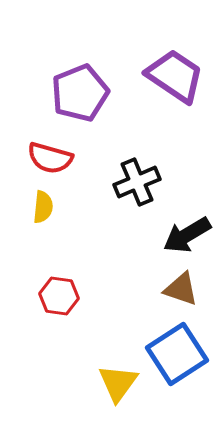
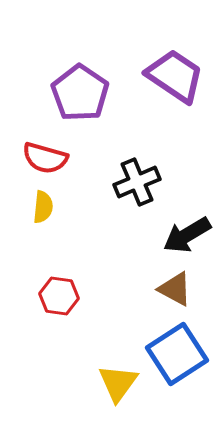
purple pentagon: rotated 16 degrees counterclockwise
red semicircle: moved 5 px left
brown triangle: moved 6 px left; rotated 9 degrees clockwise
